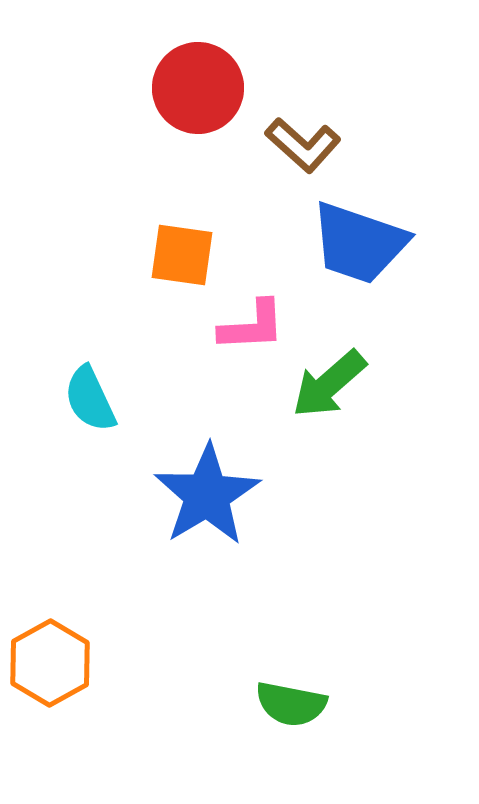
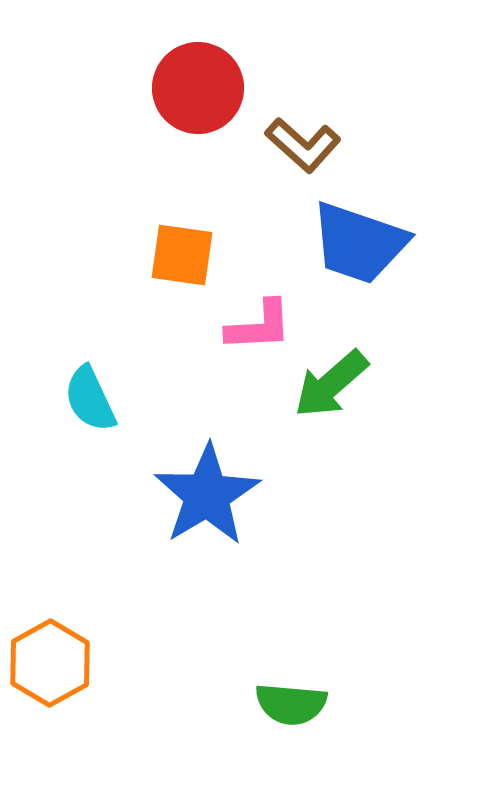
pink L-shape: moved 7 px right
green arrow: moved 2 px right
green semicircle: rotated 6 degrees counterclockwise
